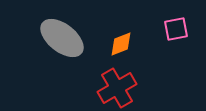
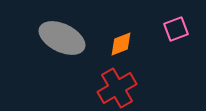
pink square: rotated 10 degrees counterclockwise
gray ellipse: rotated 12 degrees counterclockwise
